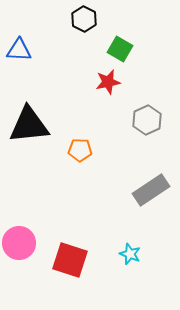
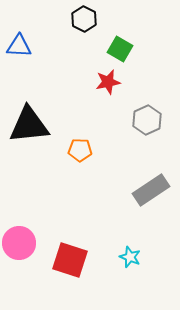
blue triangle: moved 4 px up
cyan star: moved 3 px down
